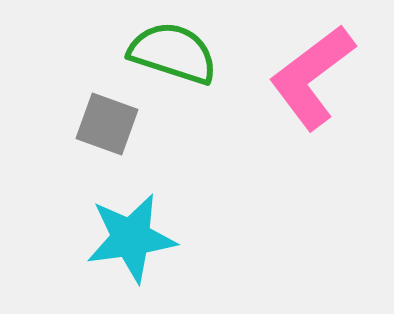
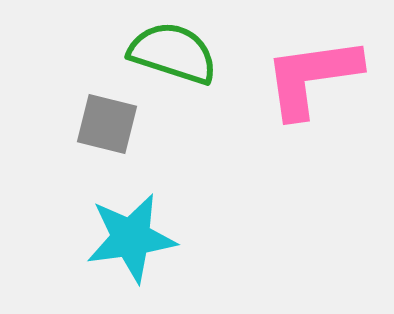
pink L-shape: rotated 29 degrees clockwise
gray square: rotated 6 degrees counterclockwise
